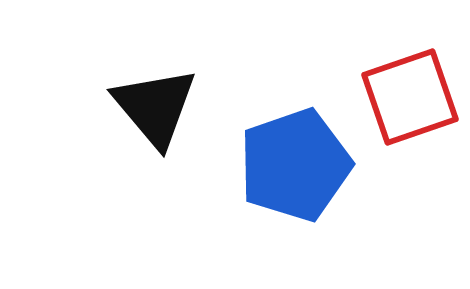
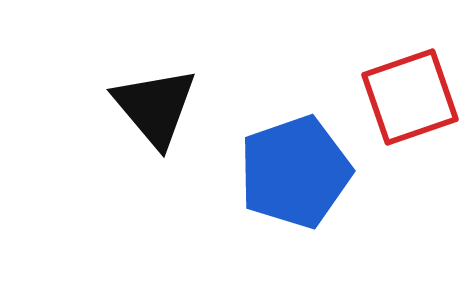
blue pentagon: moved 7 px down
